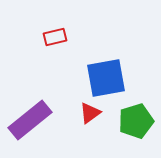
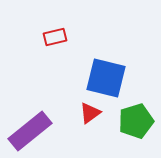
blue square: rotated 24 degrees clockwise
purple rectangle: moved 11 px down
